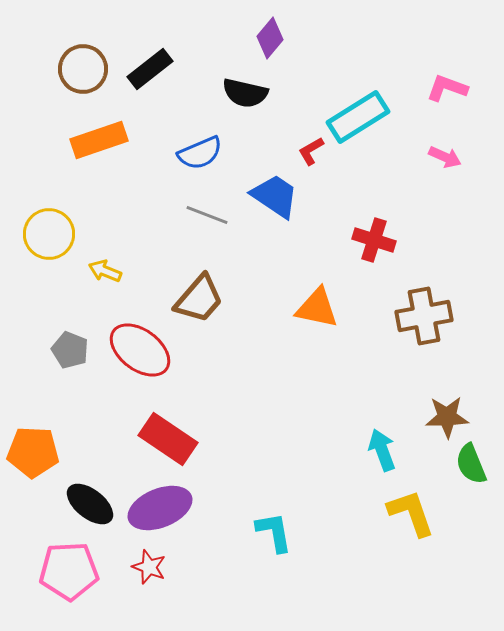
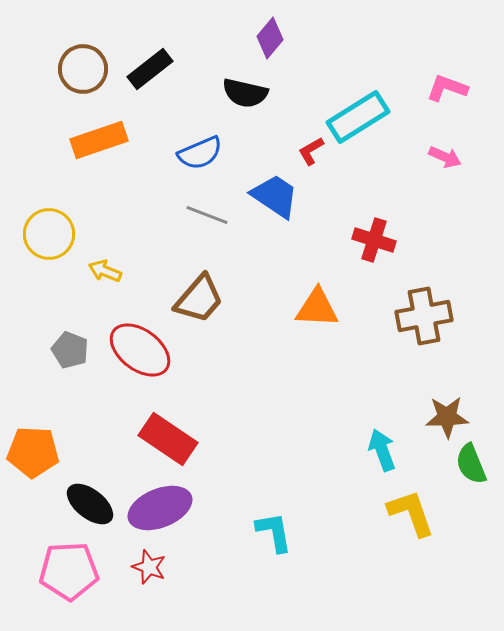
orange triangle: rotated 9 degrees counterclockwise
